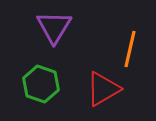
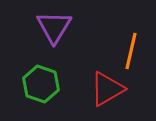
orange line: moved 1 px right, 2 px down
red triangle: moved 4 px right
